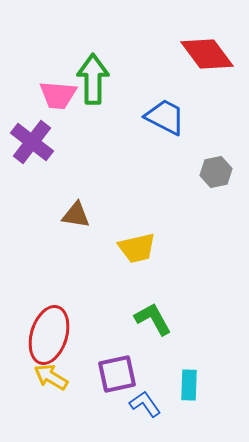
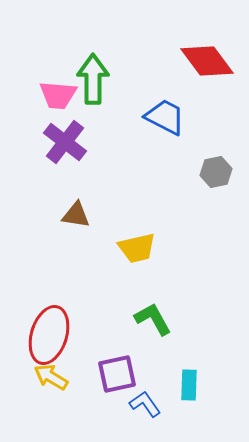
red diamond: moved 7 px down
purple cross: moved 33 px right
